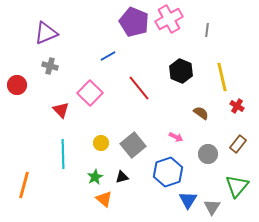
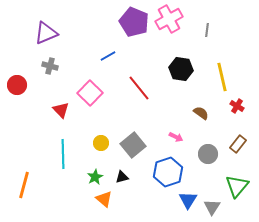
black hexagon: moved 2 px up; rotated 15 degrees counterclockwise
